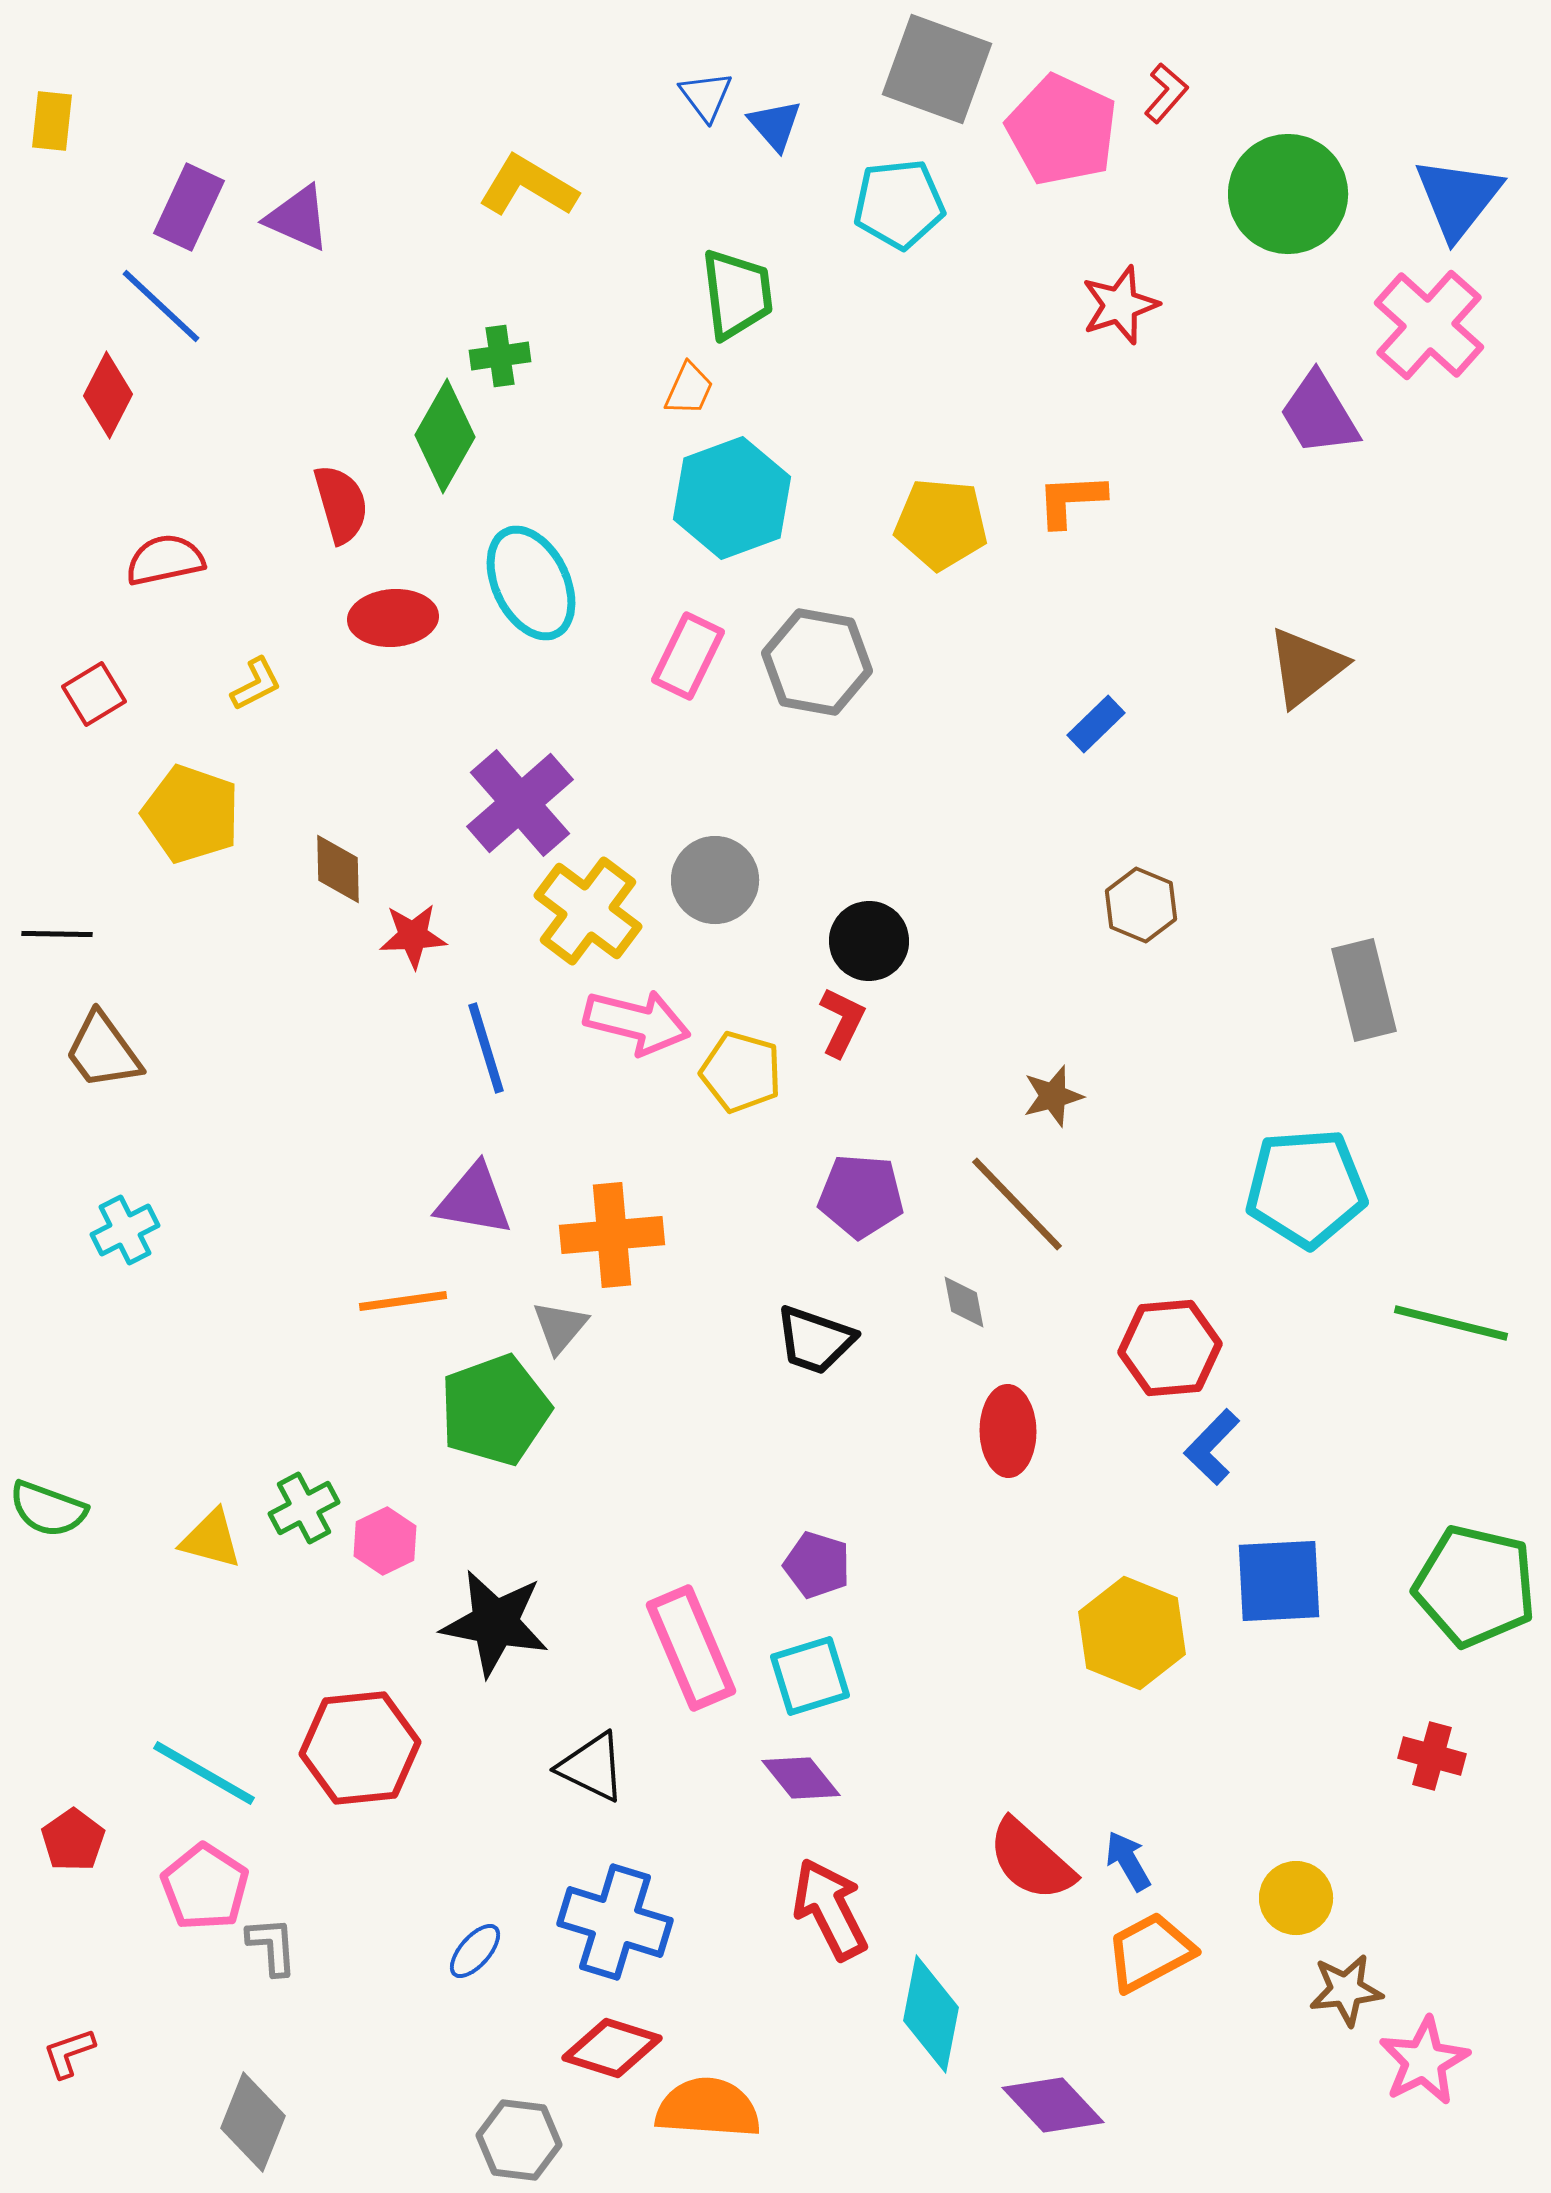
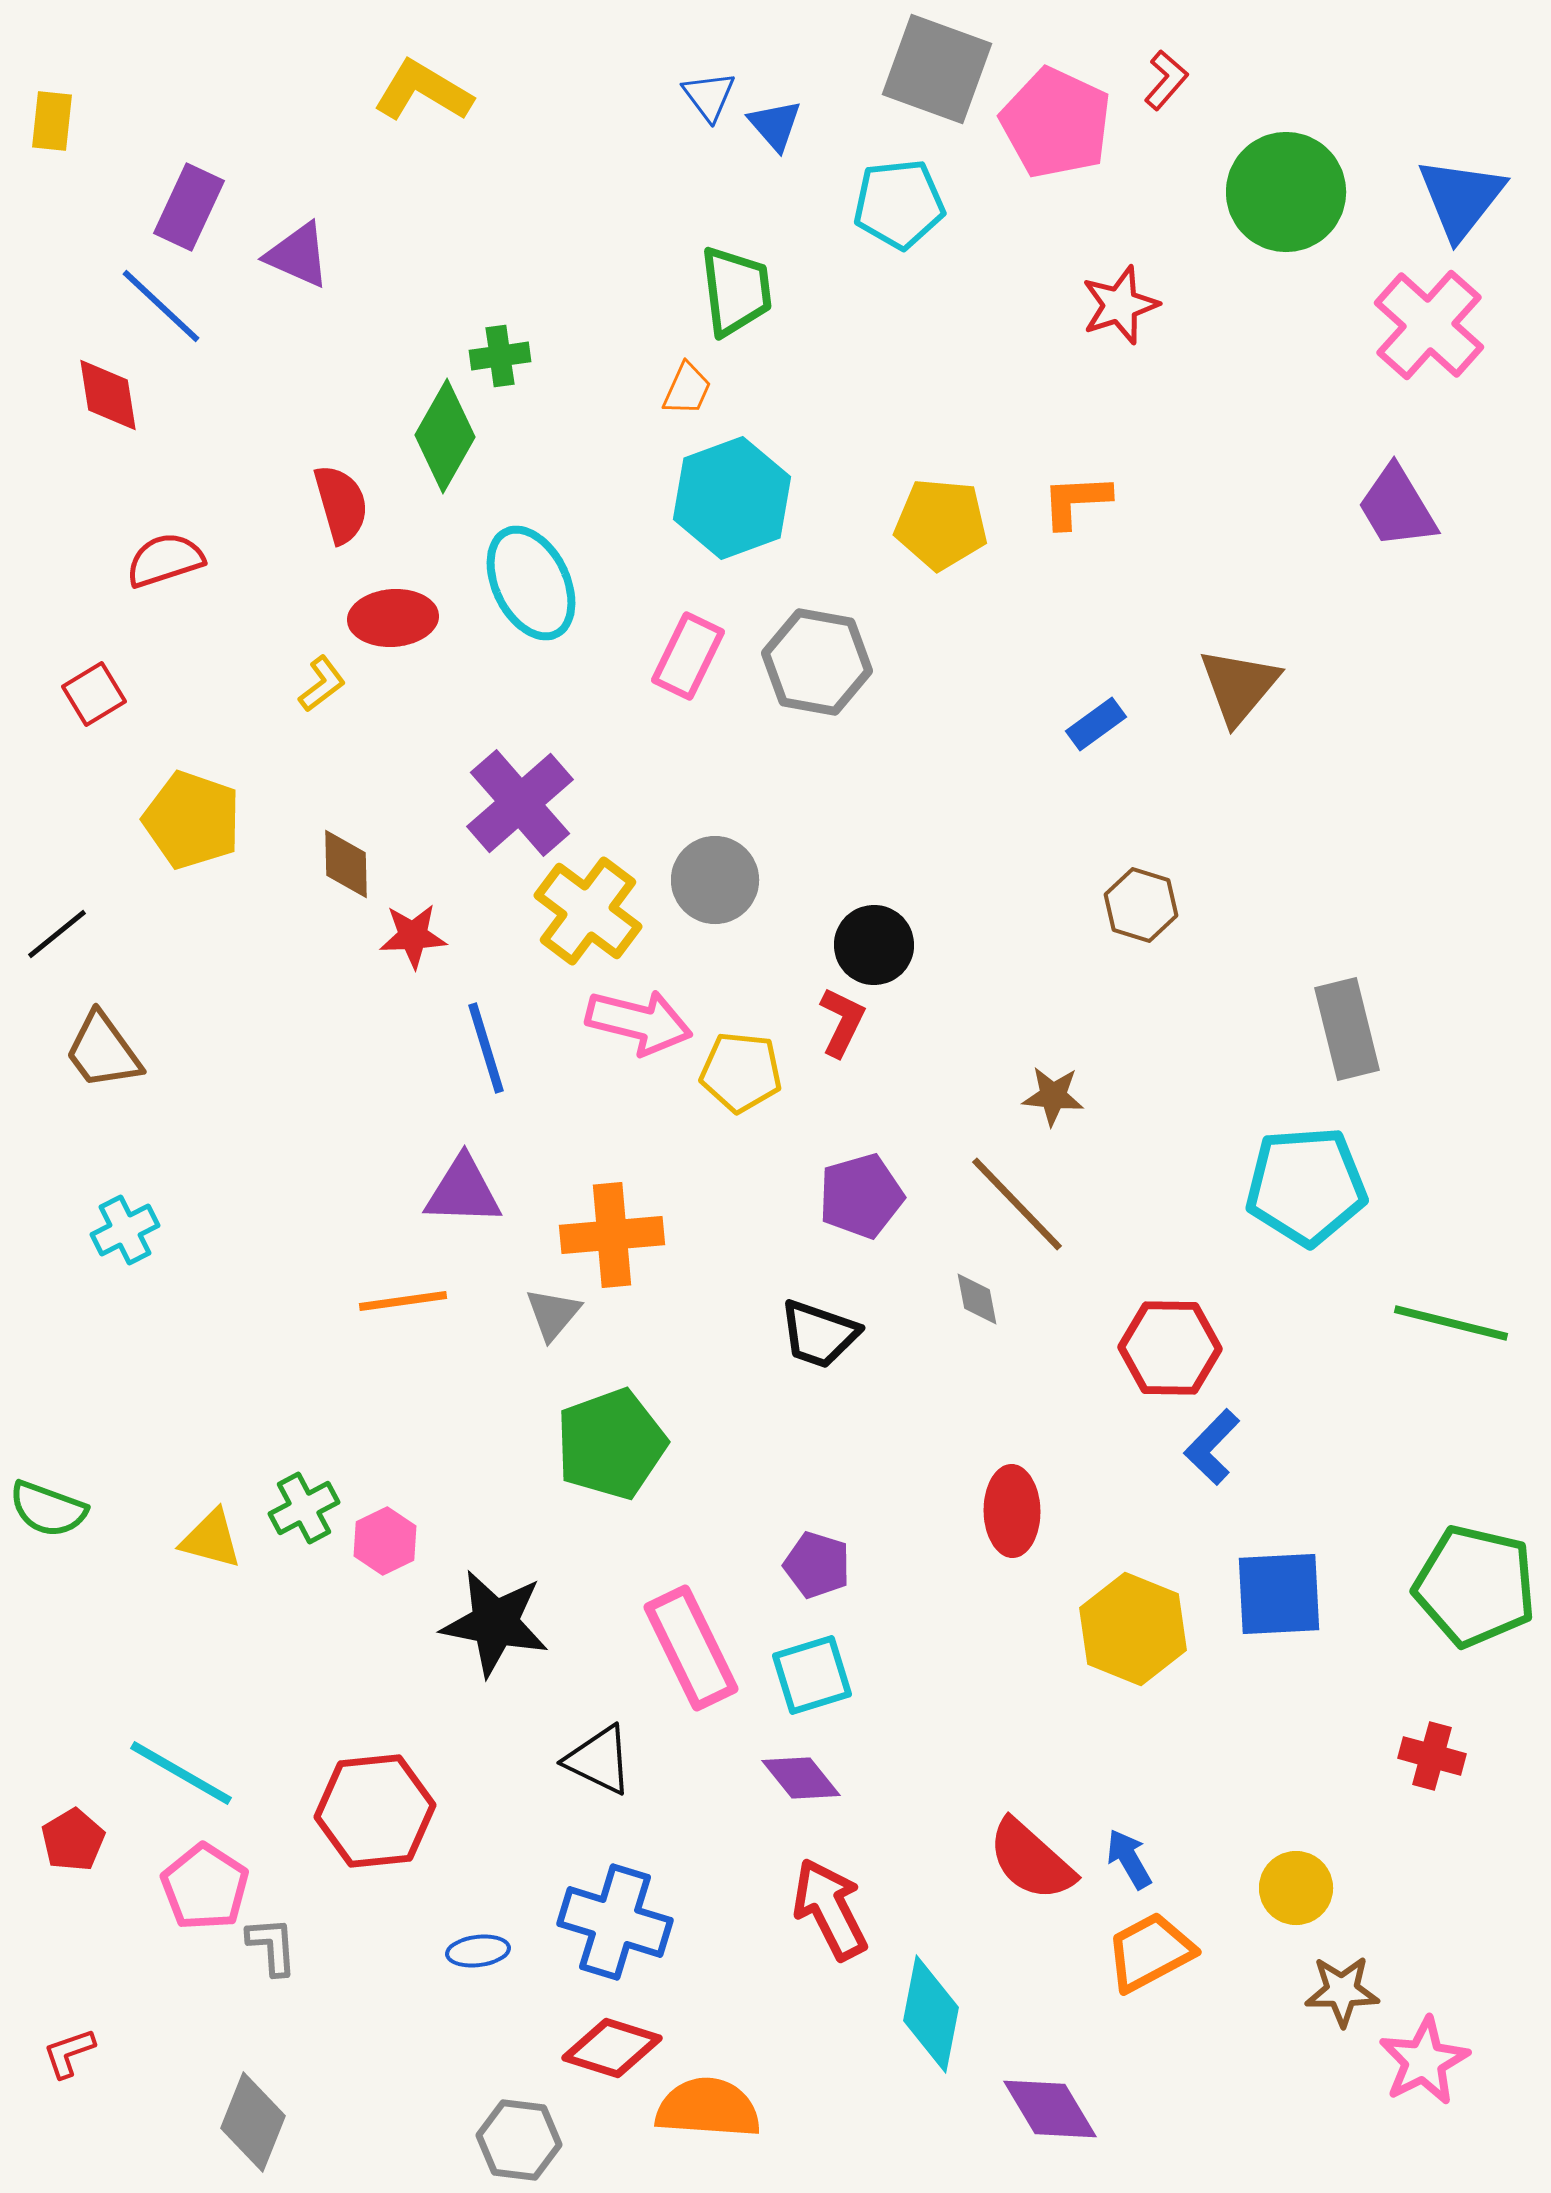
red L-shape at (1166, 93): moved 13 px up
blue triangle at (706, 96): moved 3 px right
pink pentagon at (1062, 130): moved 6 px left, 7 px up
yellow L-shape at (528, 186): moved 105 px left, 95 px up
green circle at (1288, 194): moved 2 px left, 2 px up
blue triangle at (1458, 198): moved 3 px right
purple triangle at (298, 218): moved 37 px down
green trapezoid at (737, 294): moved 1 px left, 3 px up
orange trapezoid at (689, 389): moved 2 px left
red diamond at (108, 395): rotated 36 degrees counterclockwise
purple trapezoid at (1319, 414): moved 78 px right, 93 px down
orange L-shape at (1071, 500): moved 5 px right, 1 px down
red semicircle at (165, 560): rotated 6 degrees counterclockwise
brown triangle at (1306, 667): moved 67 px left, 19 px down; rotated 12 degrees counterclockwise
yellow L-shape at (256, 684): moved 66 px right; rotated 10 degrees counterclockwise
blue rectangle at (1096, 724): rotated 8 degrees clockwise
yellow pentagon at (191, 814): moved 1 px right, 6 px down
brown diamond at (338, 869): moved 8 px right, 5 px up
brown hexagon at (1141, 905): rotated 6 degrees counterclockwise
black line at (57, 934): rotated 40 degrees counterclockwise
black circle at (869, 941): moved 5 px right, 4 px down
gray rectangle at (1364, 990): moved 17 px left, 39 px down
pink arrow at (637, 1022): moved 2 px right
yellow pentagon at (741, 1072): rotated 10 degrees counterclockwise
brown star at (1053, 1096): rotated 20 degrees clockwise
cyan pentagon at (1306, 1188): moved 2 px up
purple pentagon at (861, 1196): rotated 20 degrees counterclockwise
purple triangle at (474, 1200): moved 11 px left, 9 px up; rotated 8 degrees counterclockwise
gray diamond at (964, 1302): moved 13 px right, 3 px up
gray triangle at (560, 1327): moved 7 px left, 13 px up
black trapezoid at (815, 1340): moved 4 px right, 6 px up
red hexagon at (1170, 1348): rotated 6 degrees clockwise
green pentagon at (495, 1410): moved 116 px right, 34 px down
red ellipse at (1008, 1431): moved 4 px right, 80 px down
blue square at (1279, 1581): moved 13 px down
yellow hexagon at (1132, 1633): moved 1 px right, 4 px up
pink rectangle at (691, 1648): rotated 3 degrees counterclockwise
cyan square at (810, 1676): moved 2 px right, 1 px up
red hexagon at (360, 1748): moved 15 px right, 63 px down
black triangle at (592, 1767): moved 7 px right, 7 px up
cyan line at (204, 1773): moved 23 px left
red pentagon at (73, 1840): rotated 4 degrees clockwise
blue arrow at (1128, 1861): moved 1 px right, 2 px up
yellow circle at (1296, 1898): moved 10 px up
blue ellipse at (475, 1951): moved 3 px right; rotated 42 degrees clockwise
brown star at (1346, 1990): moved 4 px left, 1 px down; rotated 6 degrees clockwise
purple diamond at (1053, 2105): moved 3 px left, 4 px down; rotated 12 degrees clockwise
